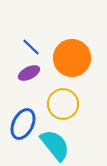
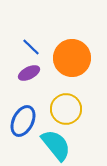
yellow circle: moved 3 px right, 5 px down
blue ellipse: moved 3 px up
cyan semicircle: moved 1 px right
